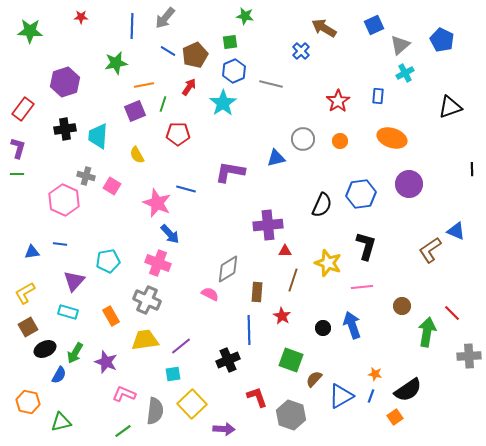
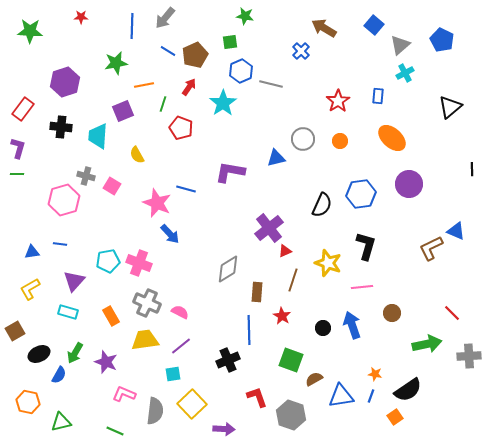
blue square at (374, 25): rotated 24 degrees counterclockwise
blue hexagon at (234, 71): moved 7 px right
black triangle at (450, 107): rotated 20 degrees counterclockwise
purple square at (135, 111): moved 12 px left
black cross at (65, 129): moved 4 px left, 2 px up; rotated 15 degrees clockwise
red pentagon at (178, 134): moved 3 px right, 6 px up; rotated 20 degrees clockwise
orange ellipse at (392, 138): rotated 24 degrees clockwise
pink hexagon at (64, 200): rotated 20 degrees clockwise
purple cross at (268, 225): moved 1 px right, 3 px down; rotated 32 degrees counterclockwise
brown L-shape at (430, 250): moved 1 px right, 2 px up; rotated 8 degrees clockwise
red triangle at (285, 251): rotated 24 degrees counterclockwise
pink cross at (158, 263): moved 19 px left
yellow L-shape at (25, 293): moved 5 px right, 4 px up
pink semicircle at (210, 294): moved 30 px left, 18 px down
gray cross at (147, 300): moved 3 px down
brown circle at (402, 306): moved 10 px left, 7 px down
brown square at (28, 327): moved 13 px left, 4 px down
green arrow at (427, 332): moved 12 px down; rotated 68 degrees clockwise
black ellipse at (45, 349): moved 6 px left, 5 px down
brown semicircle at (314, 379): rotated 18 degrees clockwise
blue triangle at (341, 396): rotated 20 degrees clockwise
green line at (123, 431): moved 8 px left; rotated 60 degrees clockwise
